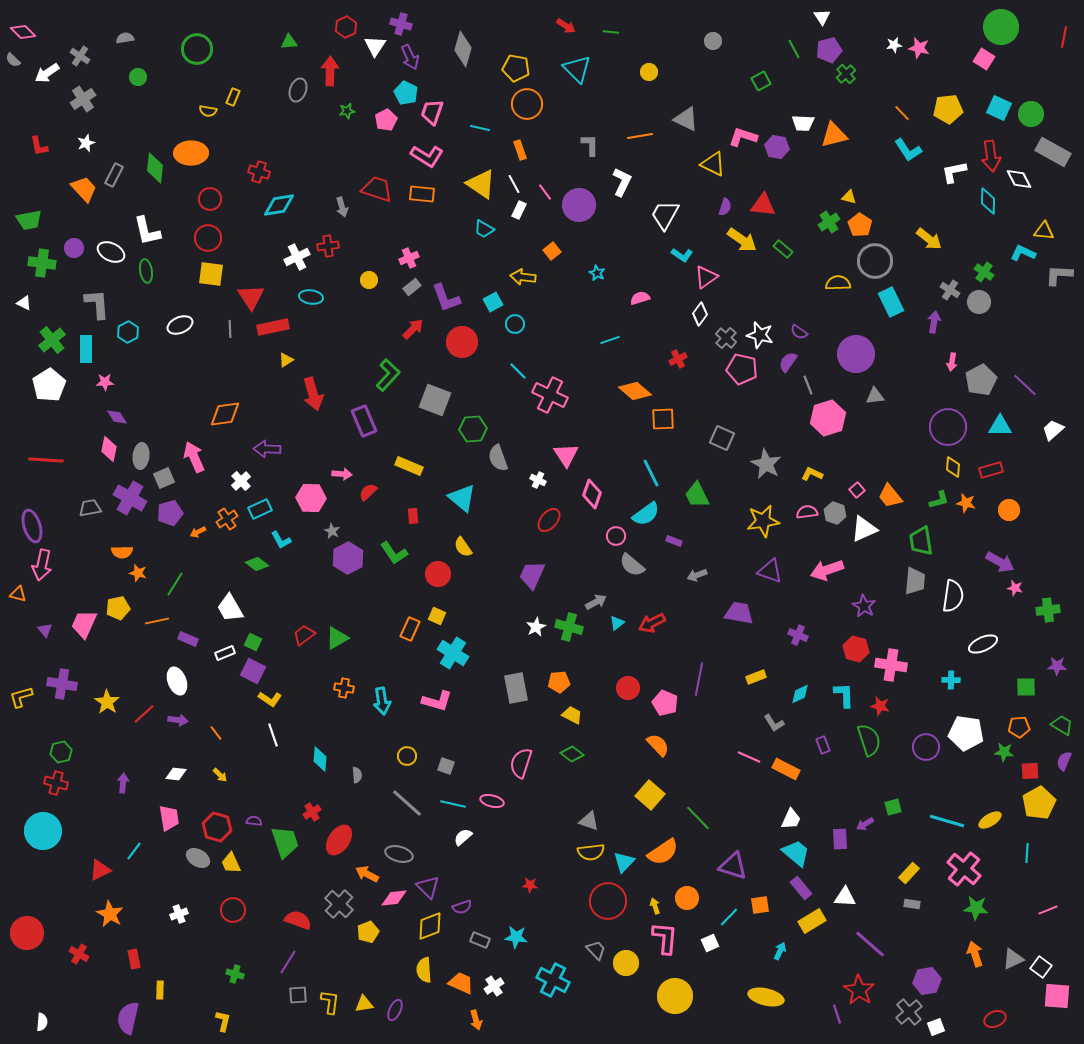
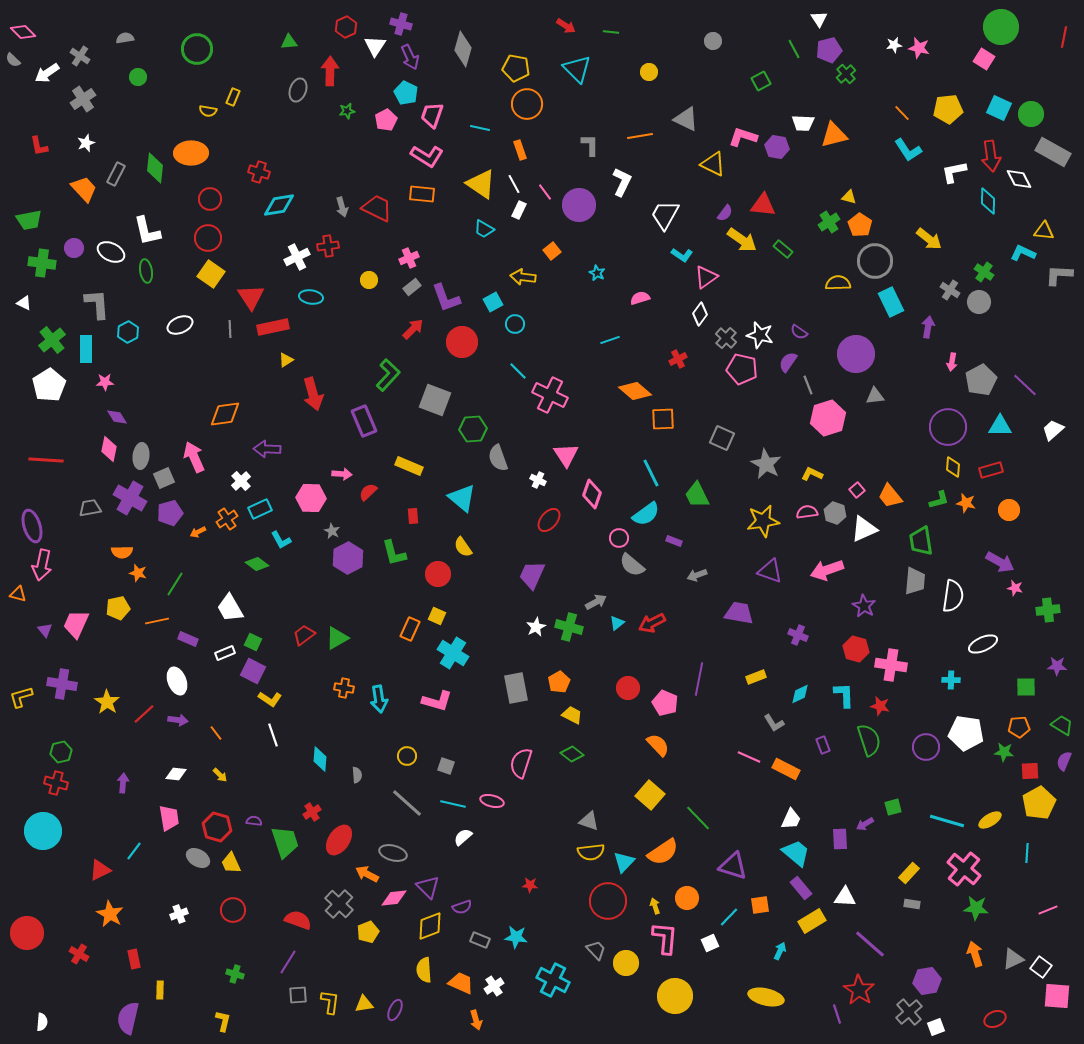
white triangle at (822, 17): moved 3 px left, 2 px down
pink trapezoid at (432, 112): moved 3 px down
gray rectangle at (114, 175): moved 2 px right, 1 px up
red trapezoid at (377, 189): moved 19 px down; rotated 8 degrees clockwise
purple semicircle at (725, 207): moved 6 px down; rotated 18 degrees clockwise
yellow square at (211, 274): rotated 28 degrees clockwise
purple arrow at (934, 322): moved 6 px left, 5 px down
pink circle at (616, 536): moved 3 px right, 2 px down
green L-shape at (394, 553): rotated 20 degrees clockwise
pink trapezoid at (84, 624): moved 8 px left
orange pentagon at (559, 682): rotated 25 degrees counterclockwise
cyan arrow at (382, 701): moved 3 px left, 2 px up
gray ellipse at (399, 854): moved 6 px left, 1 px up
